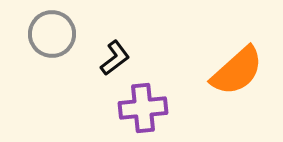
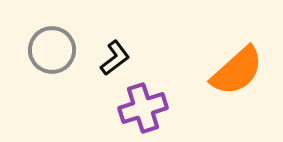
gray circle: moved 16 px down
purple cross: rotated 12 degrees counterclockwise
